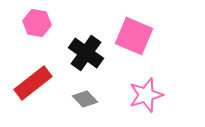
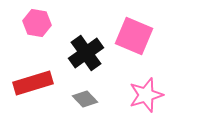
black cross: rotated 20 degrees clockwise
red rectangle: rotated 21 degrees clockwise
